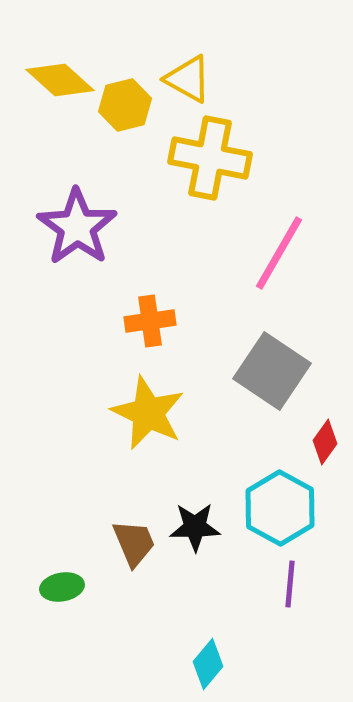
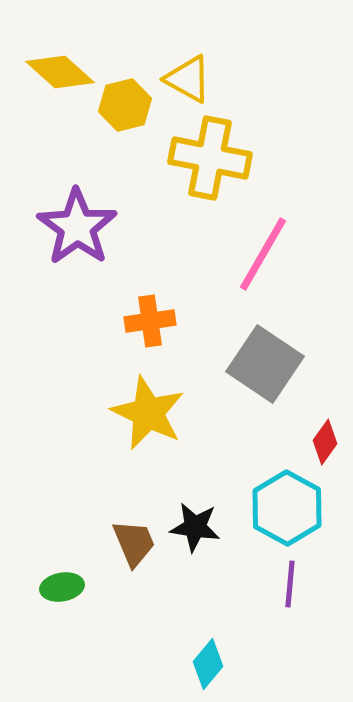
yellow diamond: moved 8 px up
pink line: moved 16 px left, 1 px down
gray square: moved 7 px left, 7 px up
cyan hexagon: moved 7 px right
black star: rotated 9 degrees clockwise
